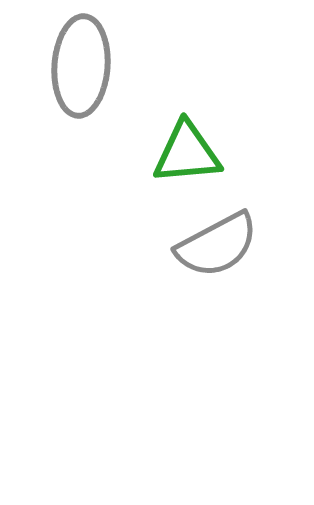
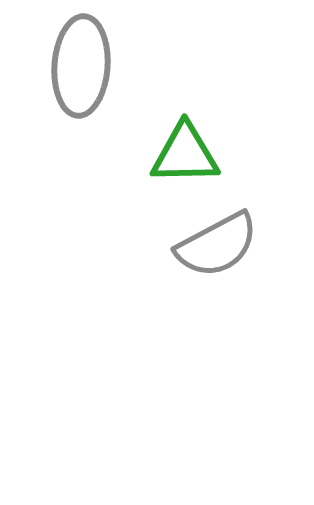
green triangle: moved 2 px left, 1 px down; rotated 4 degrees clockwise
